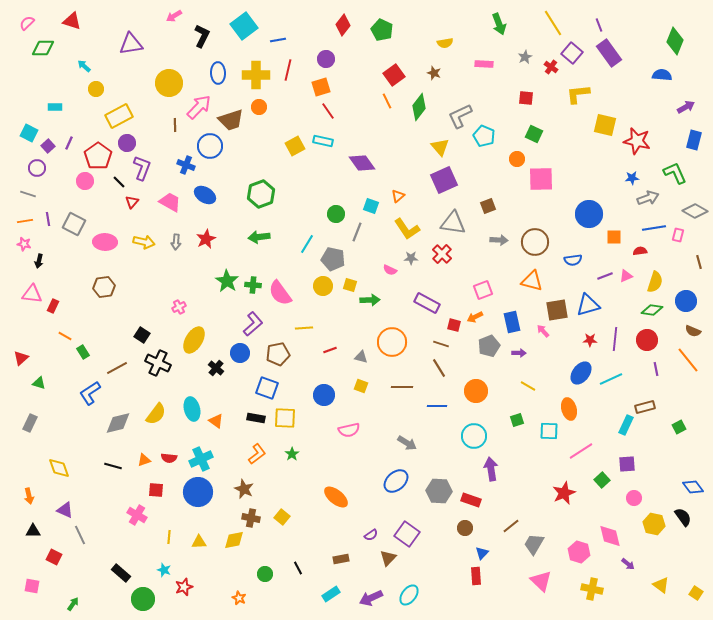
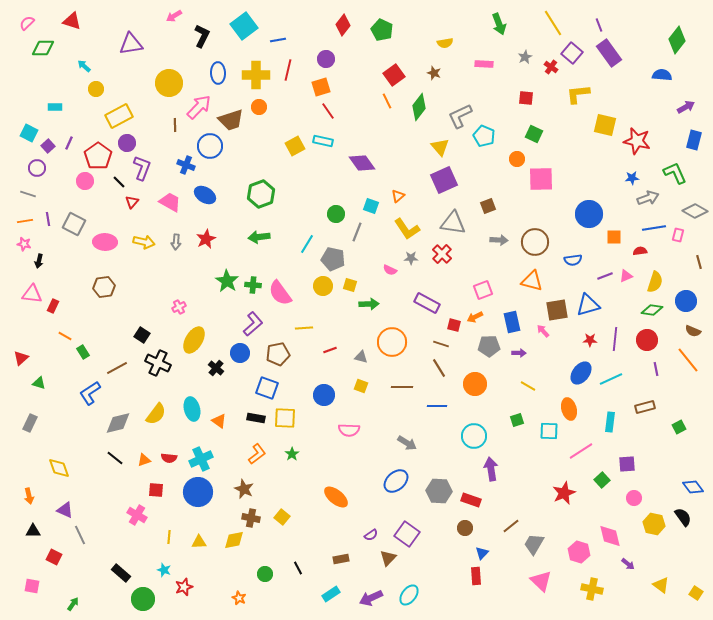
green diamond at (675, 41): moved 2 px right, 1 px up; rotated 16 degrees clockwise
green arrow at (370, 300): moved 1 px left, 4 px down
gray pentagon at (489, 346): rotated 20 degrees clockwise
orange circle at (476, 391): moved 1 px left, 7 px up
orange triangle at (216, 421): moved 3 px right
cyan rectangle at (626, 425): moved 16 px left, 3 px up; rotated 18 degrees counterclockwise
pink semicircle at (349, 430): rotated 15 degrees clockwise
black line at (113, 466): moved 2 px right, 8 px up; rotated 24 degrees clockwise
